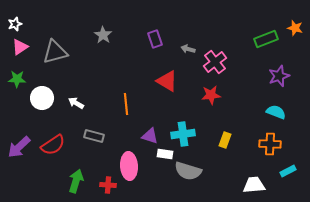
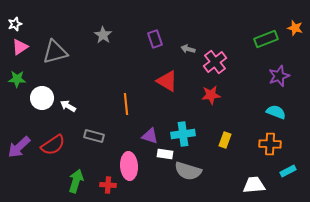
white arrow: moved 8 px left, 3 px down
